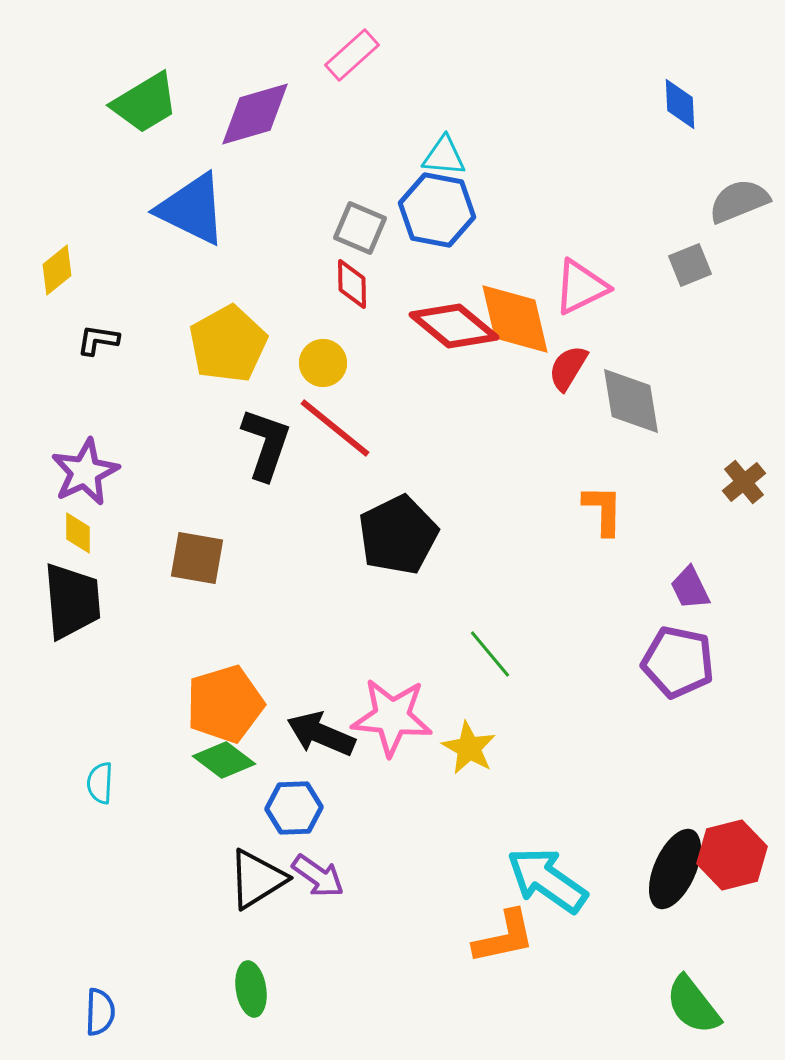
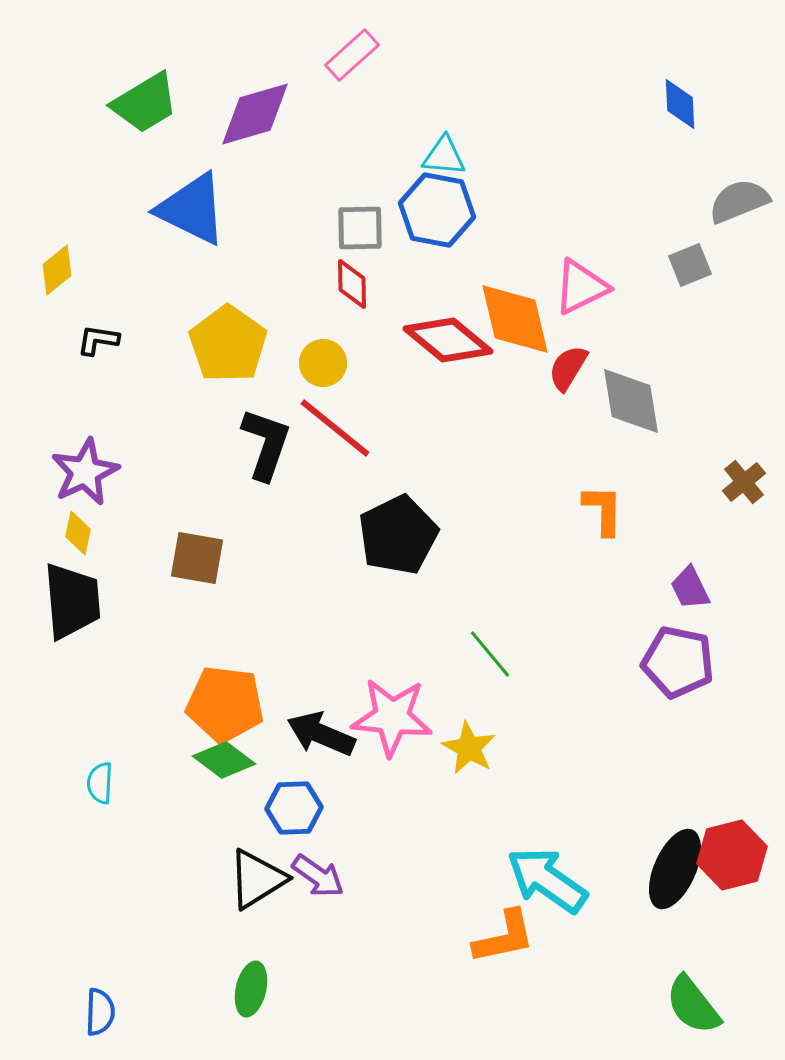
gray square at (360, 228): rotated 24 degrees counterclockwise
red diamond at (454, 326): moved 6 px left, 14 px down
yellow pentagon at (228, 344): rotated 8 degrees counterclockwise
yellow diamond at (78, 533): rotated 12 degrees clockwise
orange pentagon at (225, 704): rotated 24 degrees clockwise
green ellipse at (251, 989): rotated 22 degrees clockwise
